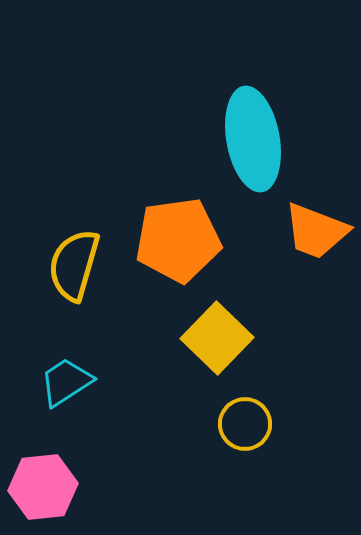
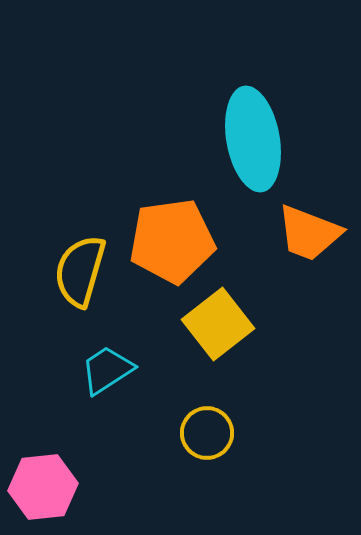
orange trapezoid: moved 7 px left, 2 px down
orange pentagon: moved 6 px left, 1 px down
yellow semicircle: moved 6 px right, 6 px down
yellow square: moved 1 px right, 14 px up; rotated 8 degrees clockwise
cyan trapezoid: moved 41 px right, 12 px up
yellow circle: moved 38 px left, 9 px down
